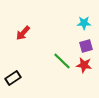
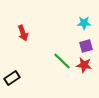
red arrow: rotated 63 degrees counterclockwise
black rectangle: moved 1 px left
